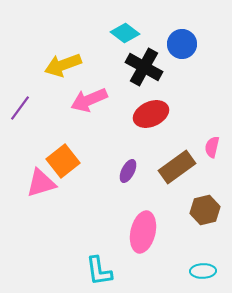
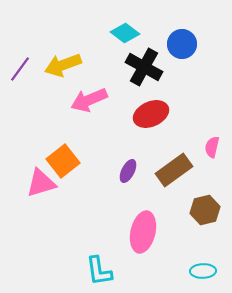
purple line: moved 39 px up
brown rectangle: moved 3 px left, 3 px down
